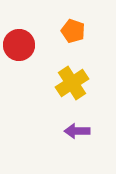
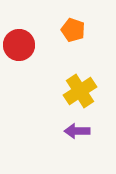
orange pentagon: moved 1 px up
yellow cross: moved 8 px right, 8 px down
